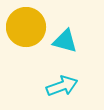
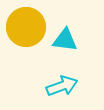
cyan triangle: moved 1 px up; rotated 8 degrees counterclockwise
